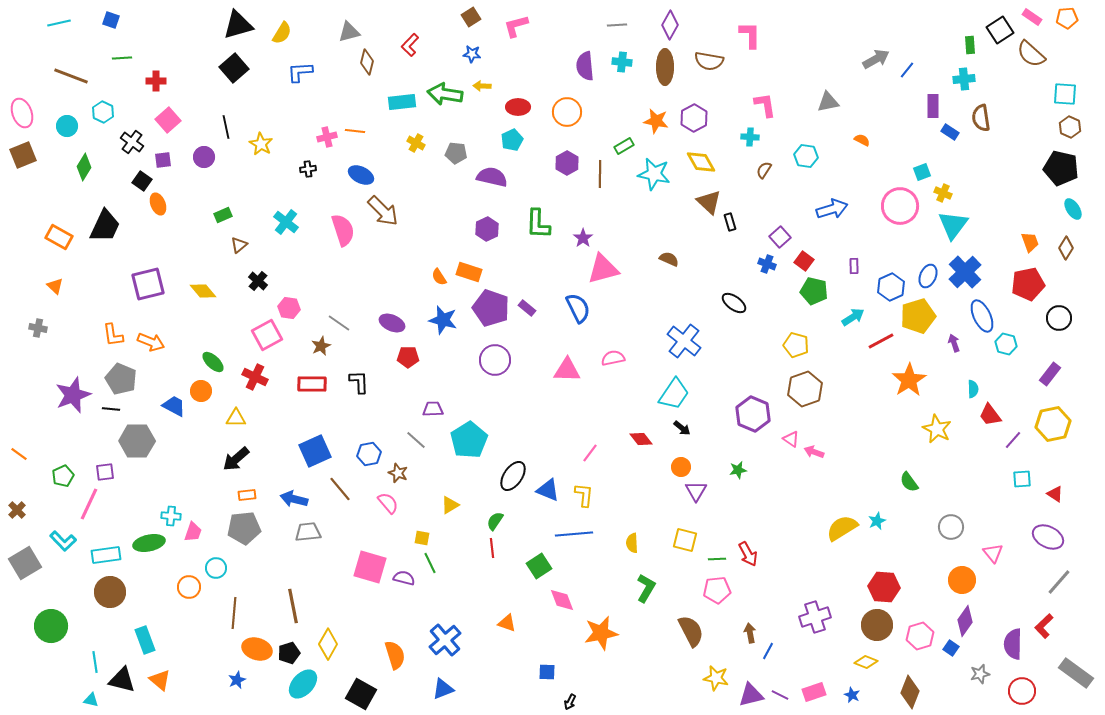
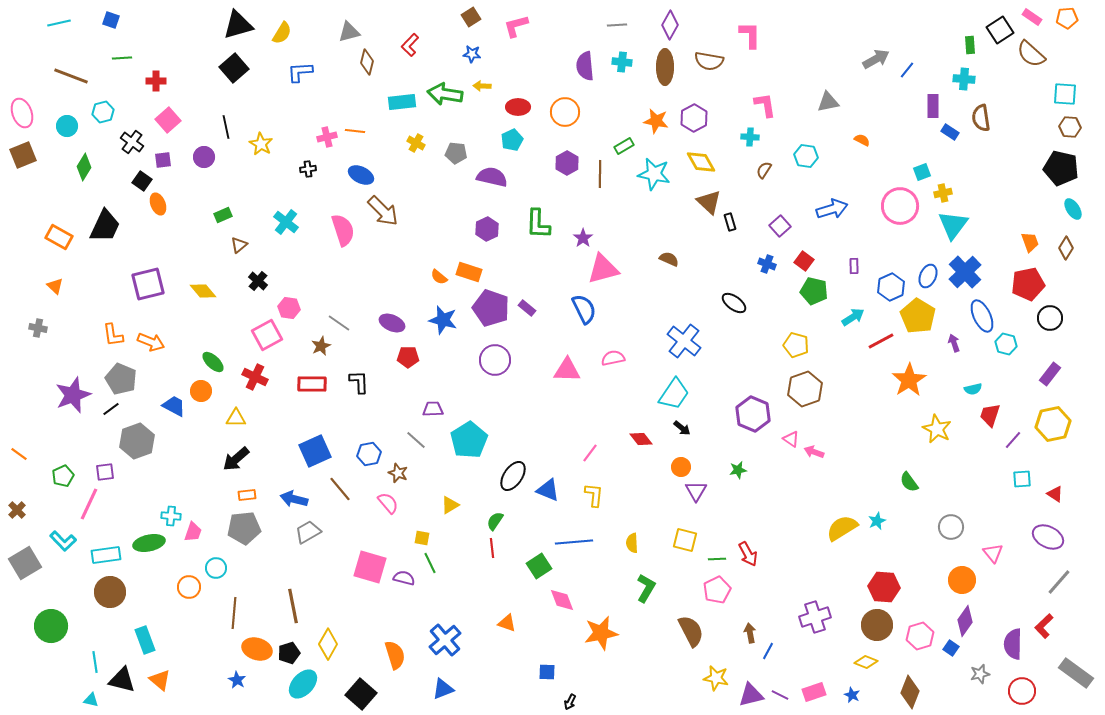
cyan cross at (964, 79): rotated 10 degrees clockwise
cyan hexagon at (103, 112): rotated 20 degrees clockwise
orange circle at (567, 112): moved 2 px left
brown hexagon at (1070, 127): rotated 20 degrees counterclockwise
yellow cross at (943, 193): rotated 36 degrees counterclockwise
purple square at (780, 237): moved 11 px up
orange semicircle at (439, 277): rotated 18 degrees counterclockwise
blue semicircle at (578, 308): moved 6 px right, 1 px down
yellow pentagon at (918, 316): rotated 24 degrees counterclockwise
black circle at (1059, 318): moved 9 px left
cyan semicircle at (973, 389): rotated 78 degrees clockwise
black line at (111, 409): rotated 42 degrees counterclockwise
red trapezoid at (990, 415): rotated 55 degrees clockwise
gray hexagon at (137, 441): rotated 20 degrees counterclockwise
yellow L-shape at (584, 495): moved 10 px right
gray trapezoid at (308, 532): rotated 24 degrees counterclockwise
blue line at (574, 534): moved 8 px down
pink pentagon at (717, 590): rotated 20 degrees counterclockwise
blue star at (237, 680): rotated 18 degrees counterclockwise
black square at (361, 694): rotated 12 degrees clockwise
